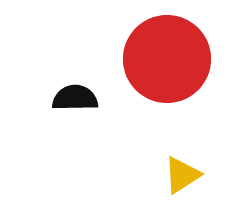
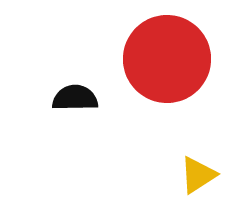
yellow triangle: moved 16 px right
